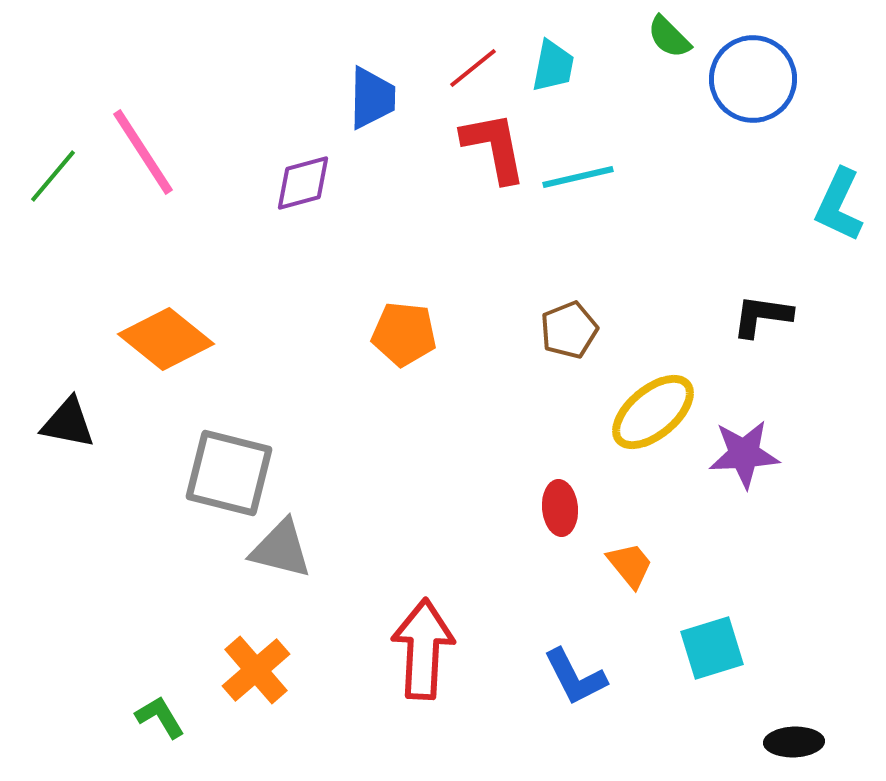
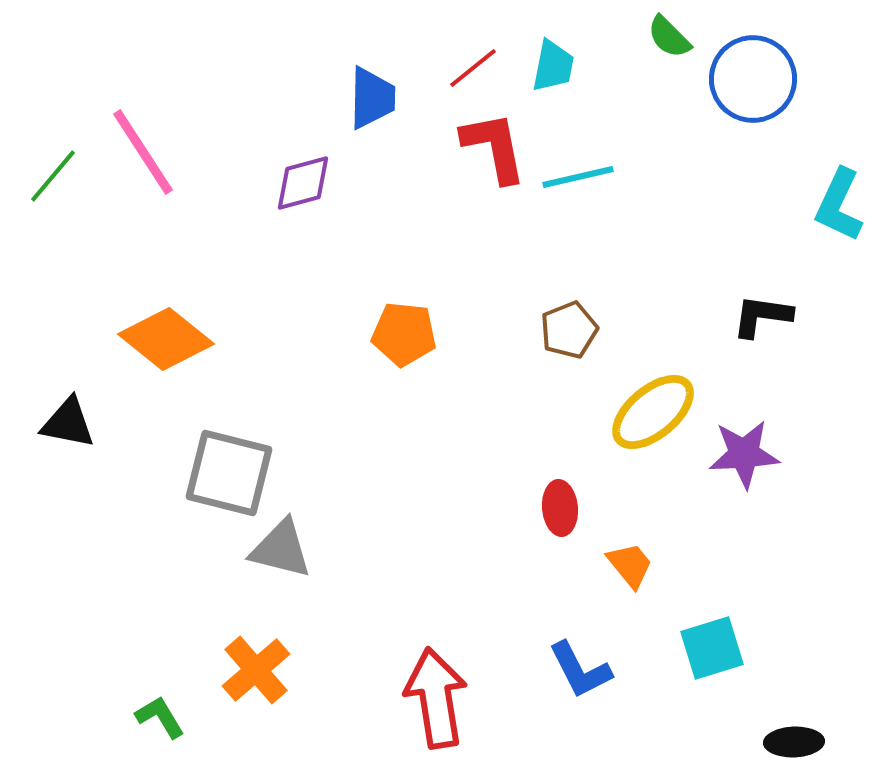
red arrow: moved 13 px right, 49 px down; rotated 12 degrees counterclockwise
blue L-shape: moved 5 px right, 7 px up
